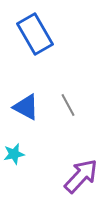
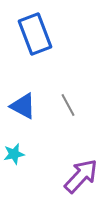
blue rectangle: rotated 9 degrees clockwise
blue triangle: moved 3 px left, 1 px up
